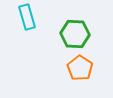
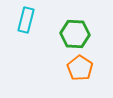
cyan rectangle: moved 1 px left, 3 px down; rotated 30 degrees clockwise
